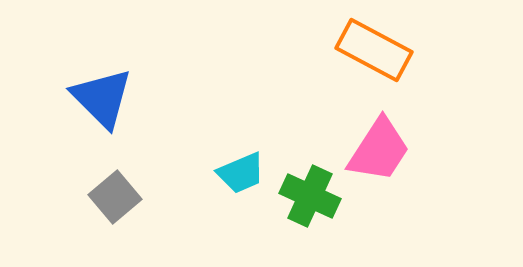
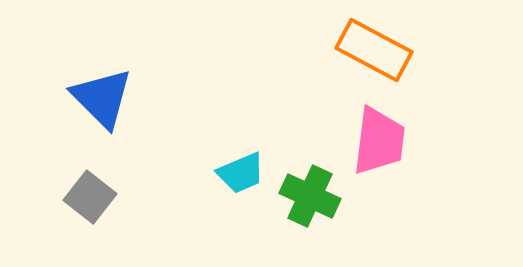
pink trapezoid: moved 9 px up; rotated 26 degrees counterclockwise
gray square: moved 25 px left; rotated 12 degrees counterclockwise
